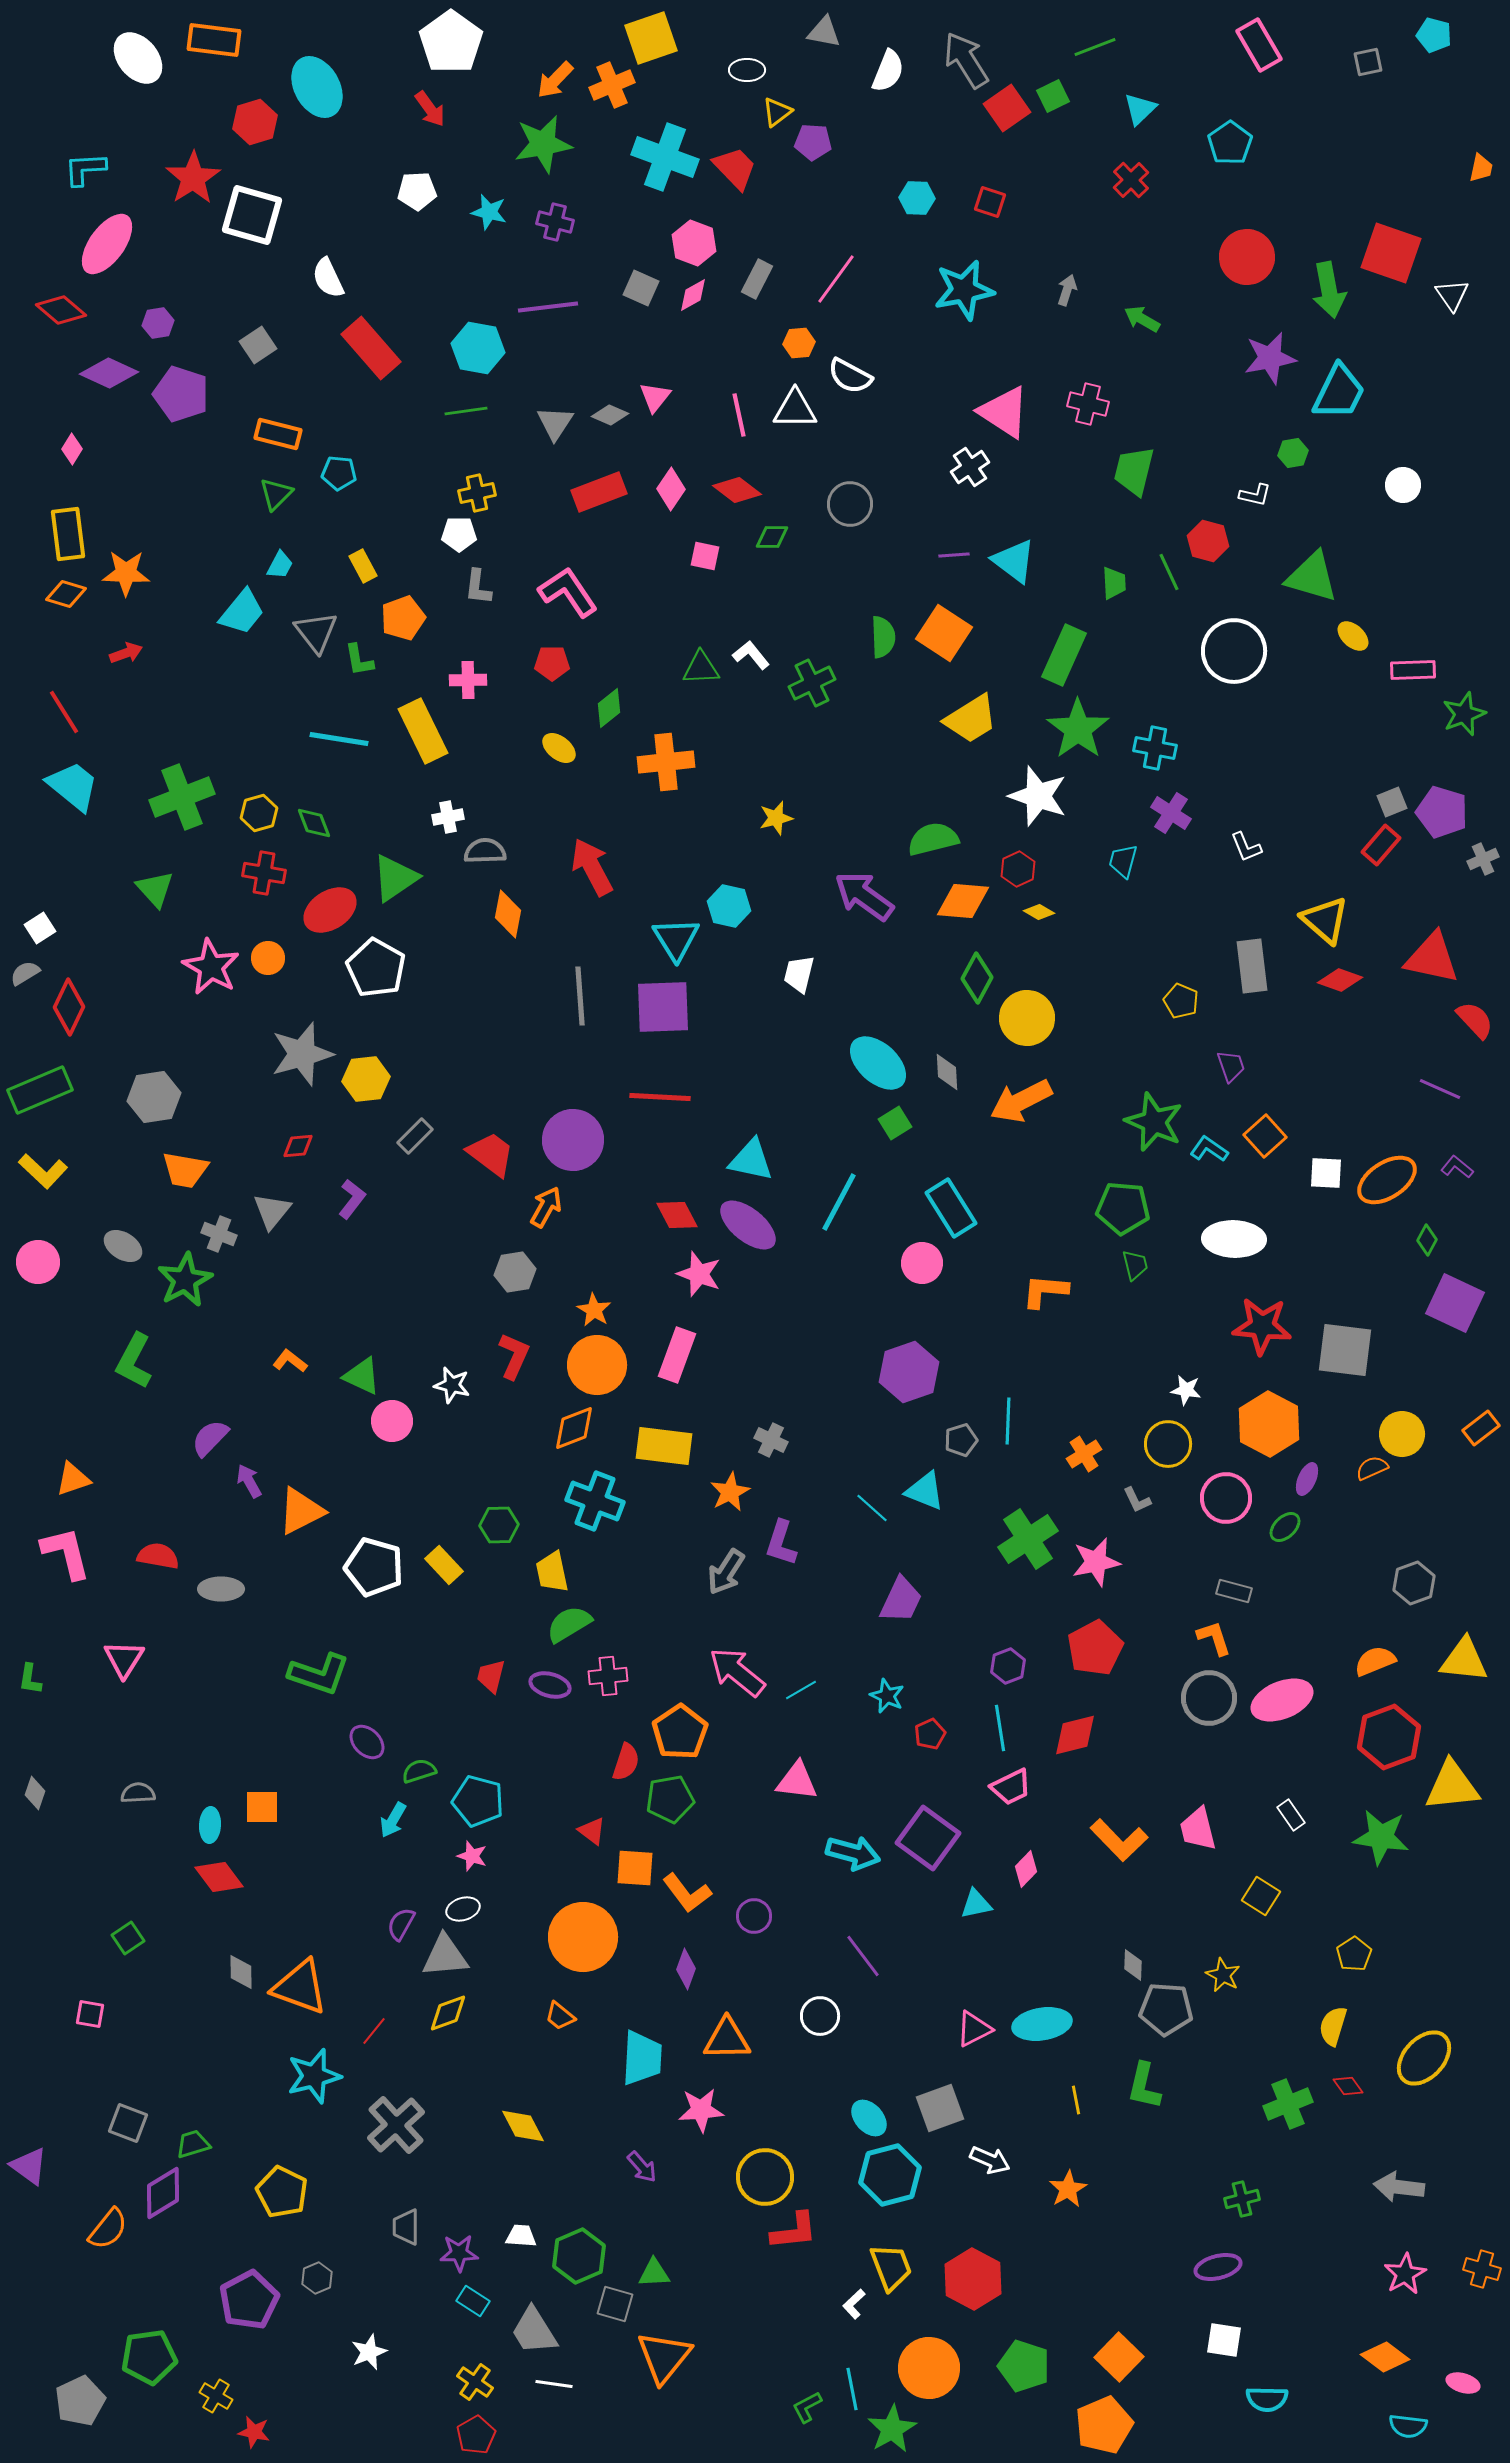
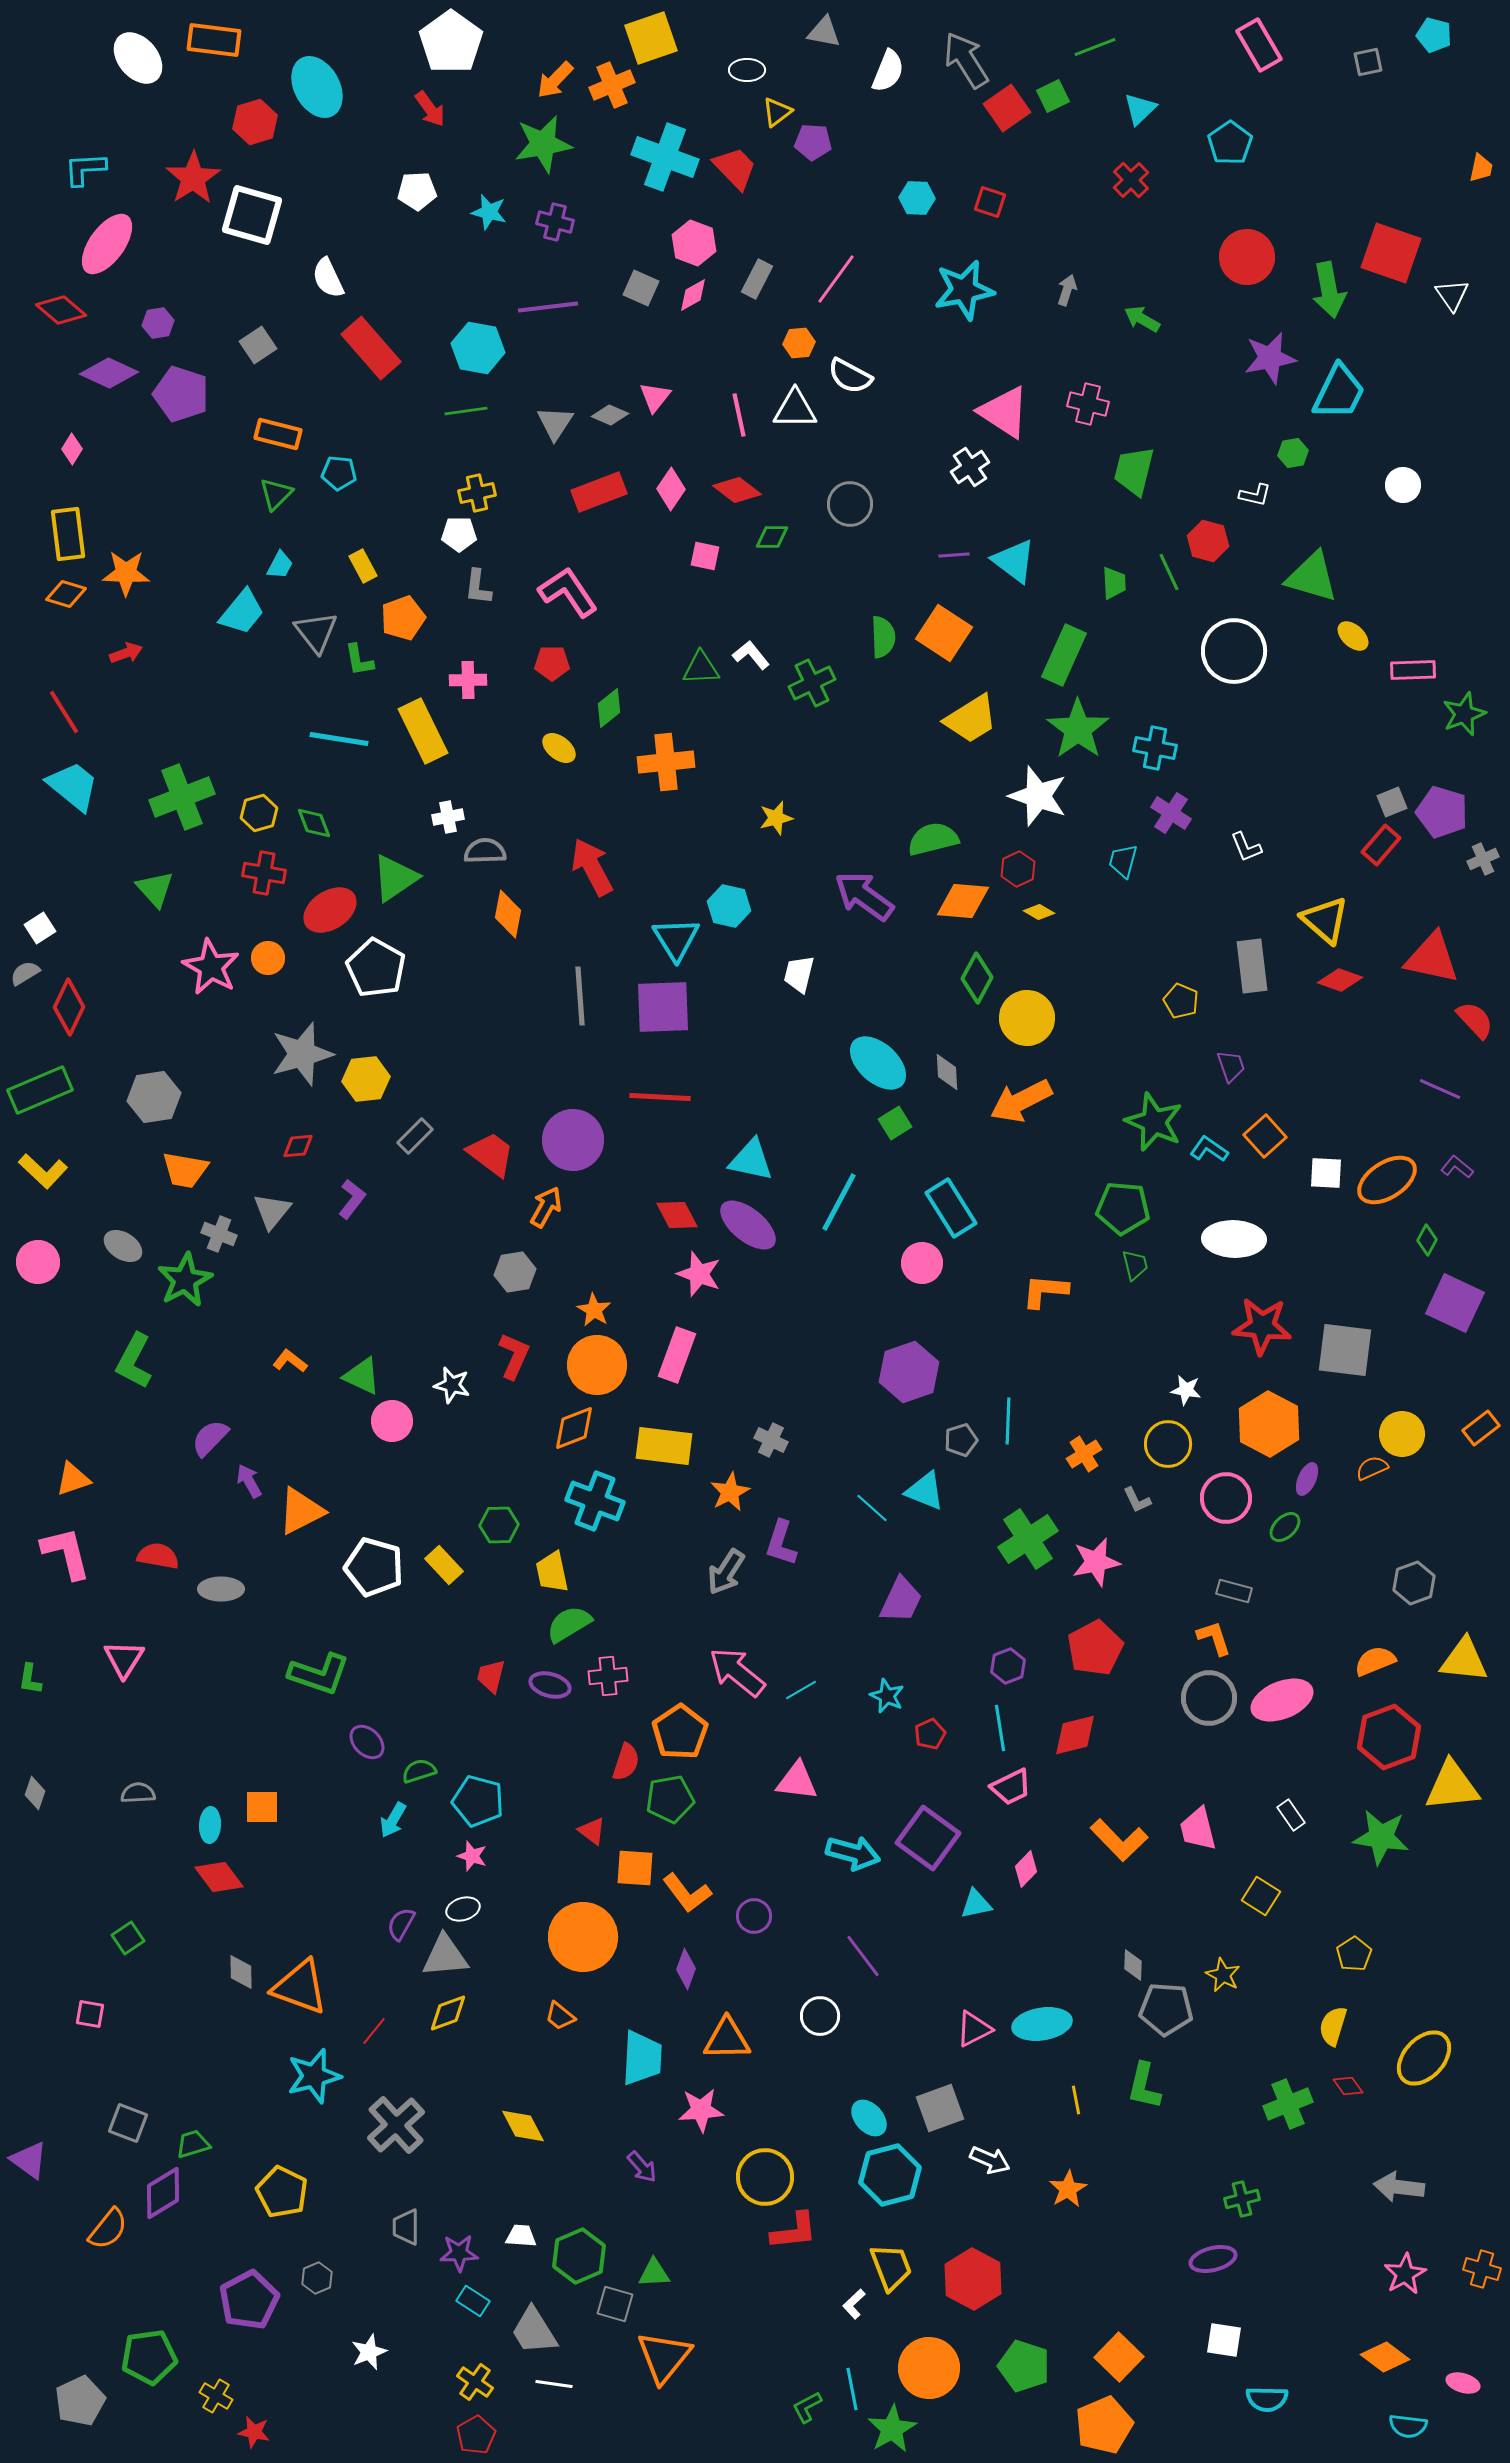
purple triangle at (29, 2166): moved 6 px up
purple ellipse at (1218, 2267): moved 5 px left, 8 px up
